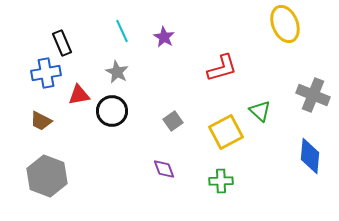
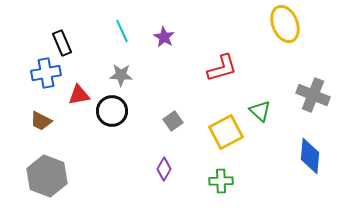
gray star: moved 4 px right, 3 px down; rotated 25 degrees counterclockwise
purple diamond: rotated 50 degrees clockwise
